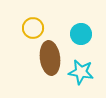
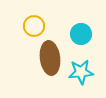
yellow circle: moved 1 px right, 2 px up
cyan star: rotated 15 degrees counterclockwise
